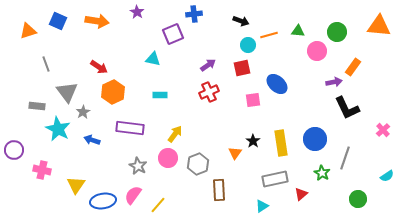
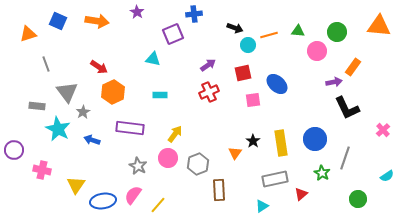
black arrow at (241, 21): moved 6 px left, 7 px down
orange triangle at (28, 31): moved 3 px down
red square at (242, 68): moved 1 px right, 5 px down
